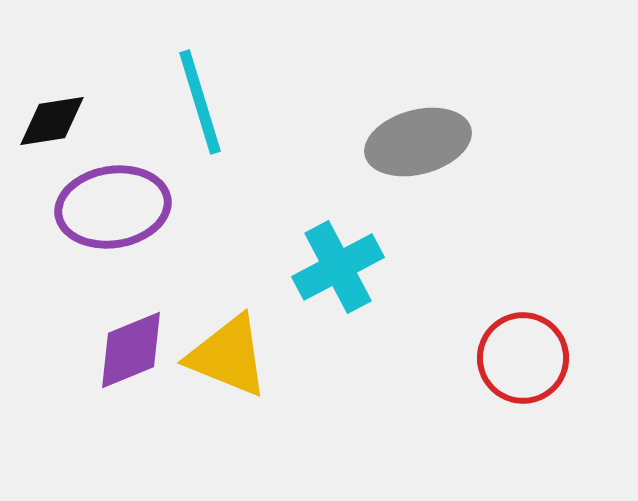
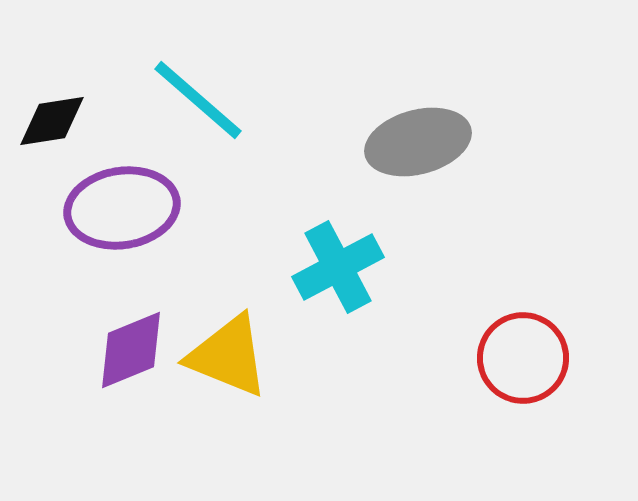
cyan line: moved 2 px left, 2 px up; rotated 32 degrees counterclockwise
purple ellipse: moved 9 px right, 1 px down
